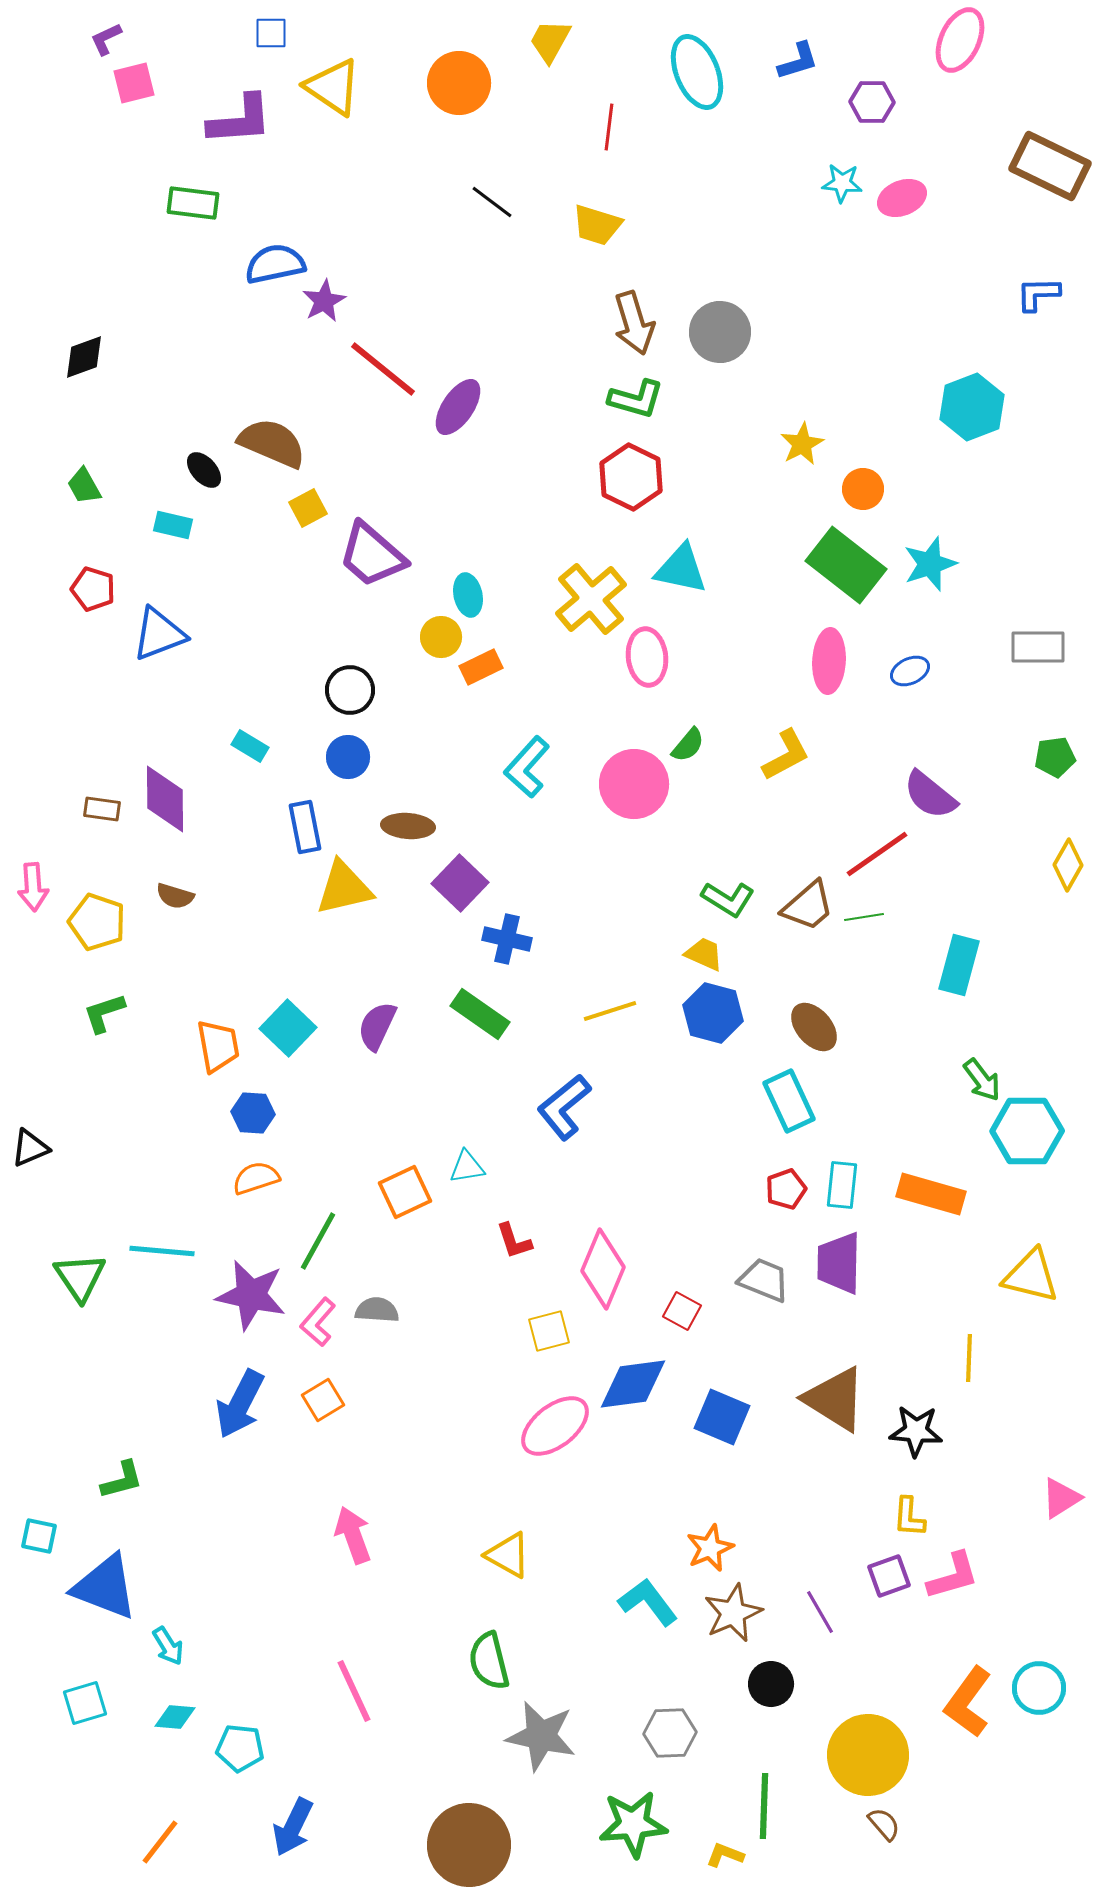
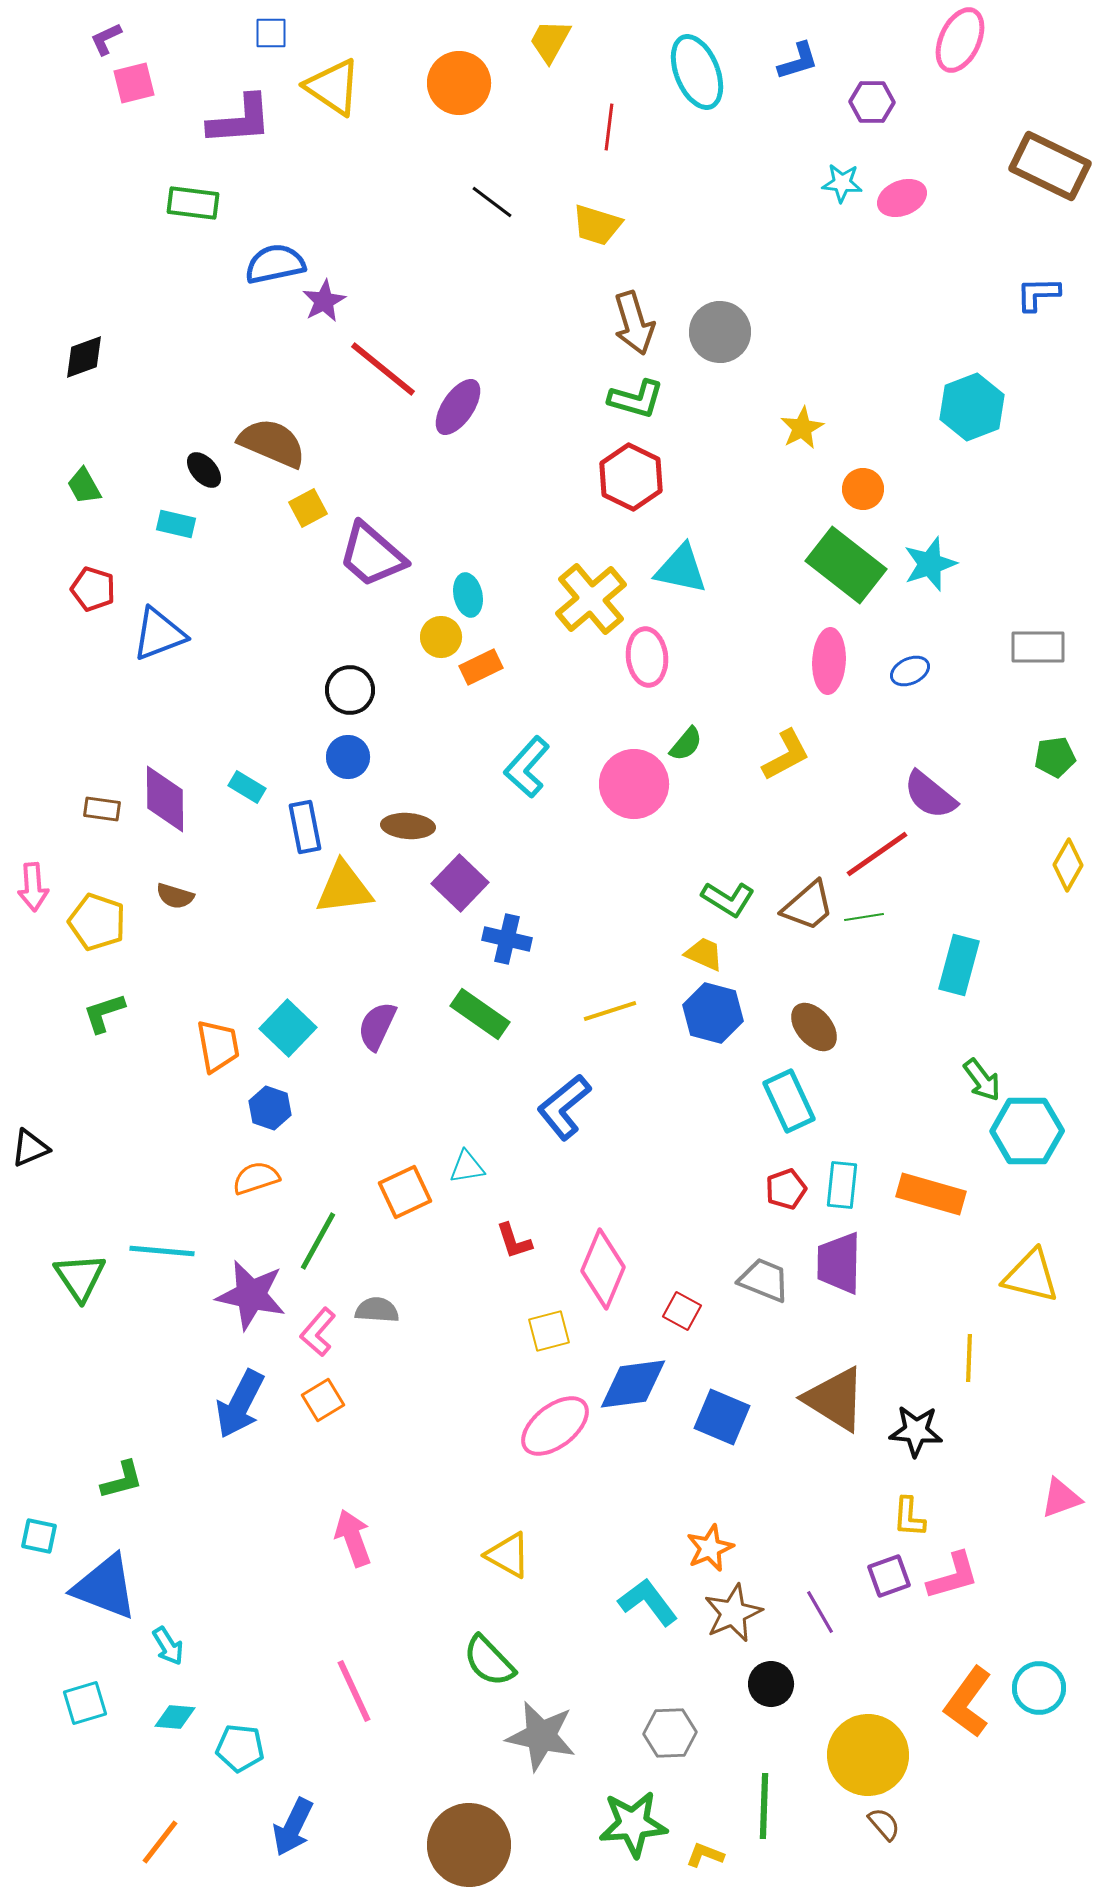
yellow star at (802, 444): moved 16 px up
cyan rectangle at (173, 525): moved 3 px right, 1 px up
green semicircle at (688, 745): moved 2 px left, 1 px up
cyan rectangle at (250, 746): moved 3 px left, 41 px down
yellow triangle at (344, 888): rotated 6 degrees clockwise
blue hexagon at (253, 1113): moved 17 px right, 5 px up; rotated 15 degrees clockwise
pink L-shape at (318, 1322): moved 10 px down
pink triangle at (1061, 1498): rotated 12 degrees clockwise
pink arrow at (353, 1535): moved 3 px down
green semicircle at (489, 1661): rotated 30 degrees counterclockwise
yellow L-shape at (725, 1855): moved 20 px left
